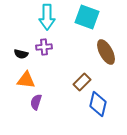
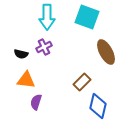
purple cross: rotated 21 degrees counterclockwise
blue diamond: moved 2 px down
